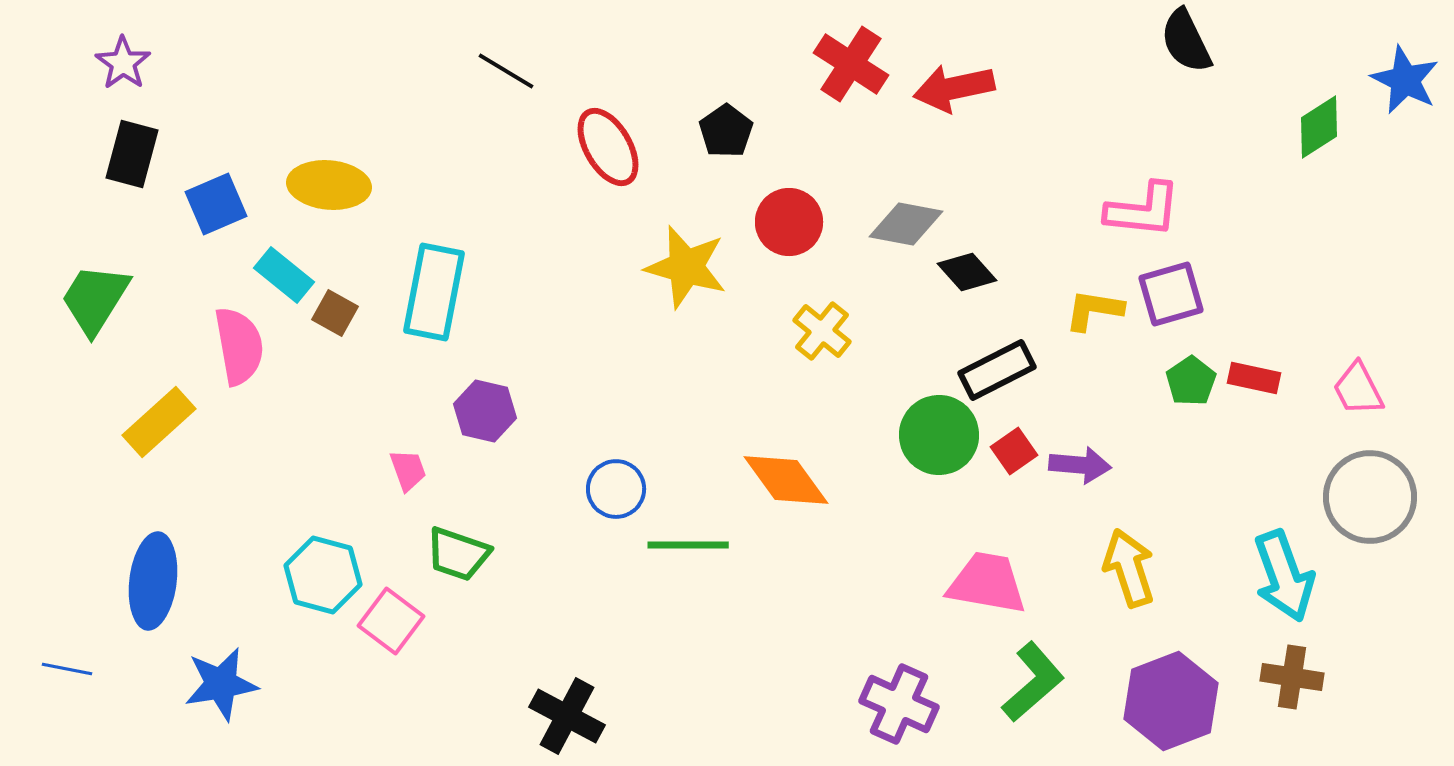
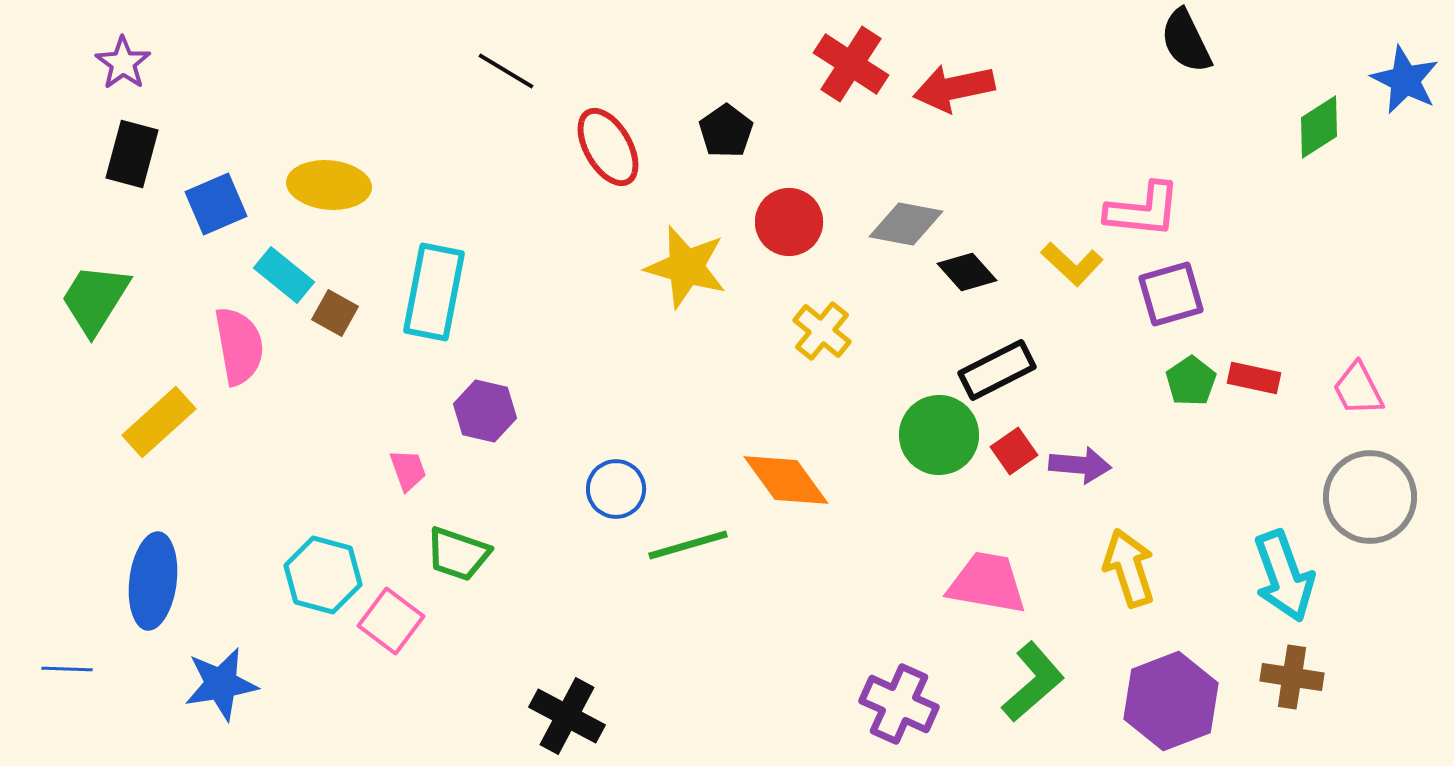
yellow L-shape at (1094, 310): moved 22 px left, 46 px up; rotated 146 degrees counterclockwise
green line at (688, 545): rotated 16 degrees counterclockwise
blue line at (67, 669): rotated 9 degrees counterclockwise
